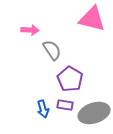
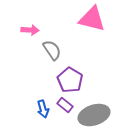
purple pentagon: moved 1 px down
purple rectangle: rotated 28 degrees clockwise
gray ellipse: moved 2 px down
